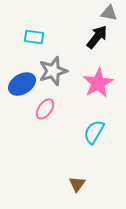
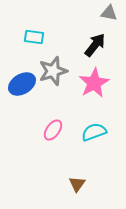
black arrow: moved 2 px left, 8 px down
pink star: moved 4 px left
pink ellipse: moved 8 px right, 21 px down
cyan semicircle: rotated 40 degrees clockwise
